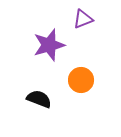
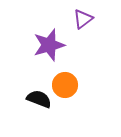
purple triangle: rotated 15 degrees counterclockwise
orange circle: moved 16 px left, 5 px down
